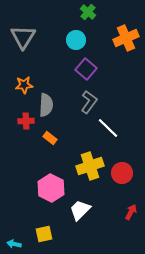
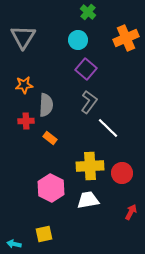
cyan circle: moved 2 px right
yellow cross: rotated 16 degrees clockwise
white trapezoid: moved 8 px right, 10 px up; rotated 35 degrees clockwise
